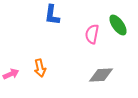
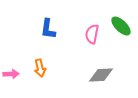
blue L-shape: moved 4 px left, 14 px down
green ellipse: moved 3 px right, 1 px down; rotated 10 degrees counterclockwise
pink arrow: rotated 21 degrees clockwise
